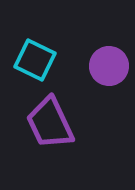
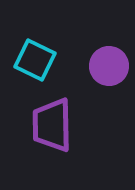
purple trapezoid: moved 2 px right, 2 px down; rotated 24 degrees clockwise
